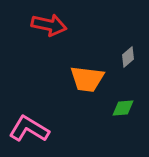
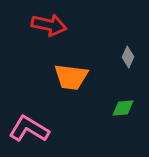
gray diamond: rotated 25 degrees counterclockwise
orange trapezoid: moved 16 px left, 2 px up
